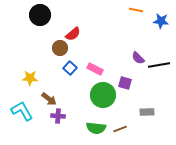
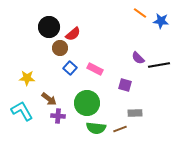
orange line: moved 4 px right, 3 px down; rotated 24 degrees clockwise
black circle: moved 9 px right, 12 px down
yellow star: moved 3 px left
purple square: moved 2 px down
green circle: moved 16 px left, 8 px down
gray rectangle: moved 12 px left, 1 px down
